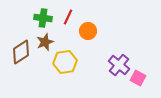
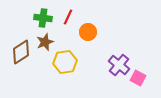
orange circle: moved 1 px down
